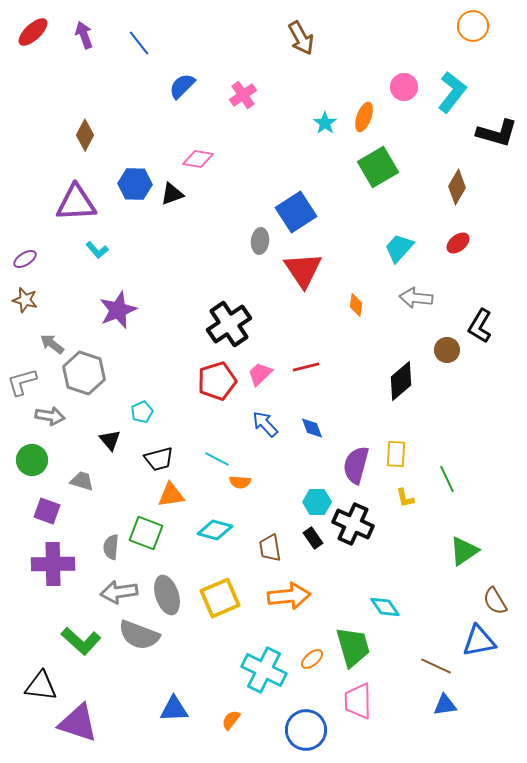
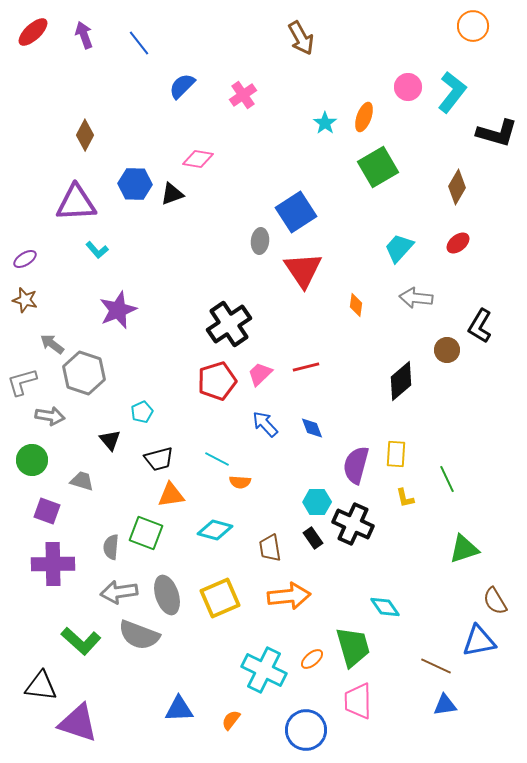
pink circle at (404, 87): moved 4 px right
green triangle at (464, 551): moved 2 px up; rotated 16 degrees clockwise
blue triangle at (174, 709): moved 5 px right
